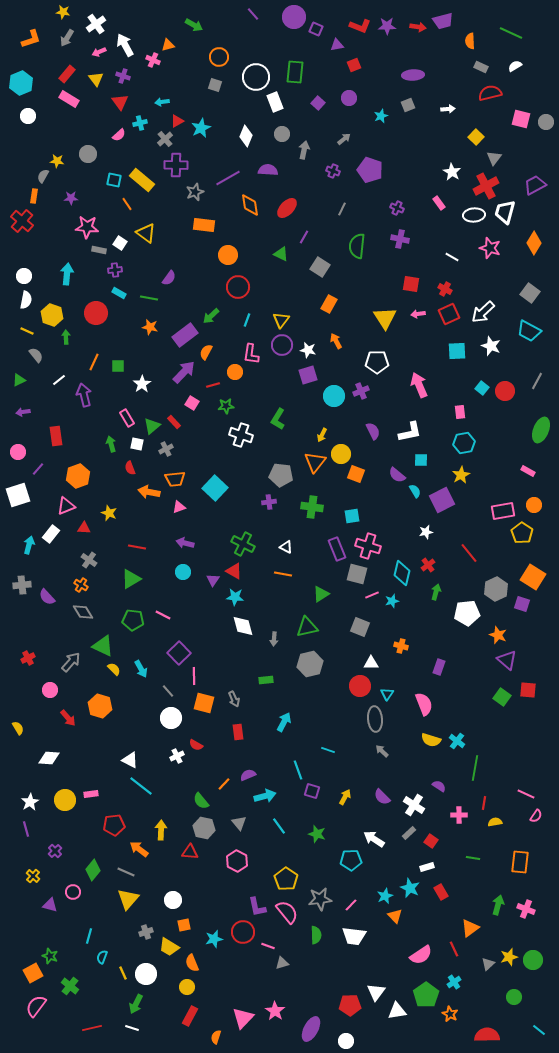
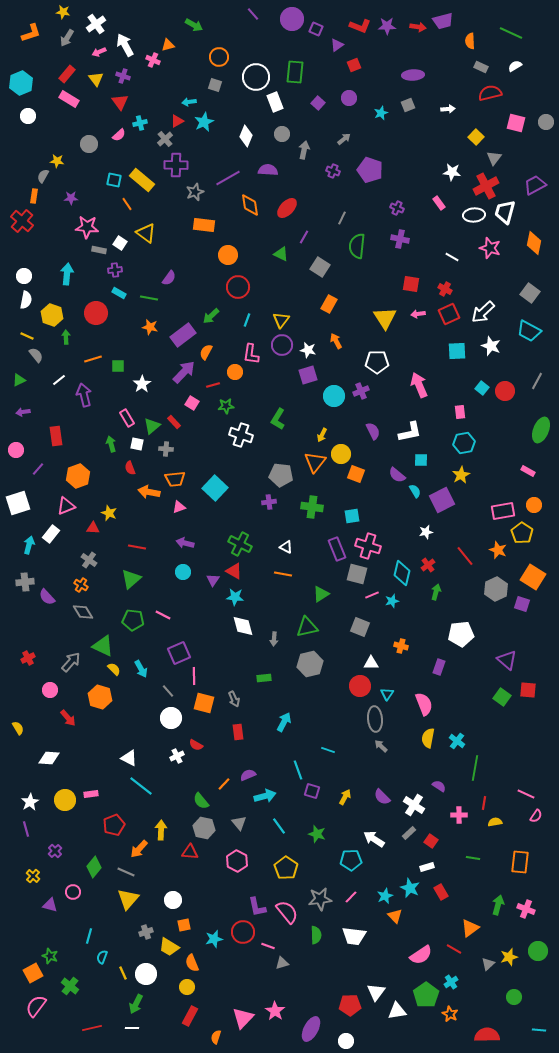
purple circle at (294, 17): moved 2 px left, 2 px down
orange L-shape at (31, 39): moved 6 px up
purple triangle at (337, 45): rotated 24 degrees counterclockwise
cyan arrow at (162, 102): moved 27 px right
cyan star at (381, 116): moved 3 px up
pink square at (521, 119): moved 5 px left, 4 px down
cyan star at (201, 128): moved 3 px right, 6 px up
gray circle at (88, 154): moved 1 px right, 10 px up
white star at (452, 172): rotated 24 degrees counterclockwise
gray line at (342, 209): moved 9 px down
orange diamond at (534, 243): rotated 20 degrees counterclockwise
yellow line at (27, 331): moved 5 px down
purple rectangle at (185, 335): moved 2 px left
orange line at (94, 362): moved 1 px left, 3 px up; rotated 48 degrees clockwise
gray cross at (166, 449): rotated 32 degrees clockwise
pink circle at (18, 452): moved 2 px left, 2 px up
white square at (18, 495): moved 8 px down
red triangle at (84, 528): moved 9 px right
green cross at (243, 544): moved 3 px left
red line at (469, 553): moved 4 px left, 3 px down
green triangle at (131, 579): rotated 10 degrees counterclockwise
gray cross at (22, 585): moved 3 px right, 3 px up
white pentagon at (467, 613): moved 6 px left, 21 px down
orange star at (498, 635): moved 85 px up
purple square at (179, 653): rotated 20 degrees clockwise
green rectangle at (266, 680): moved 2 px left, 2 px up
orange hexagon at (100, 706): moved 9 px up
yellow semicircle at (431, 740): moved 3 px left, 2 px up; rotated 84 degrees clockwise
gray arrow at (382, 751): moved 1 px left, 5 px up
white triangle at (130, 760): moved 1 px left, 2 px up
red pentagon at (114, 825): rotated 15 degrees counterclockwise
orange arrow at (139, 849): rotated 84 degrees counterclockwise
green diamond at (93, 870): moved 1 px right, 3 px up
yellow pentagon at (286, 879): moved 11 px up
pink line at (351, 905): moved 8 px up
red line at (454, 949): rotated 35 degrees counterclockwise
green circle at (533, 960): moved 5 px right, 9 px up
cyan cross at (454, 982): moved 3 px left
white line at (132, 1028): rotated 16 degrees counterclockwise
cyan line at (539, 1030): rotated 32 degrees counterclockwise
